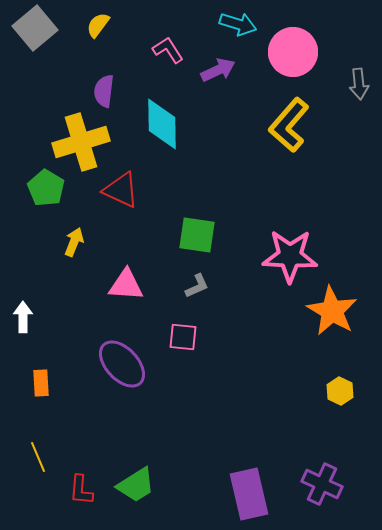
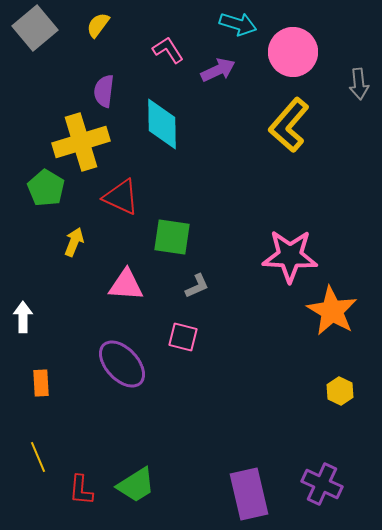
red triangle: moved 7 px down
green square: moved 25 px left, 2 px down
pink square: rotated 8 degrees clockwise
